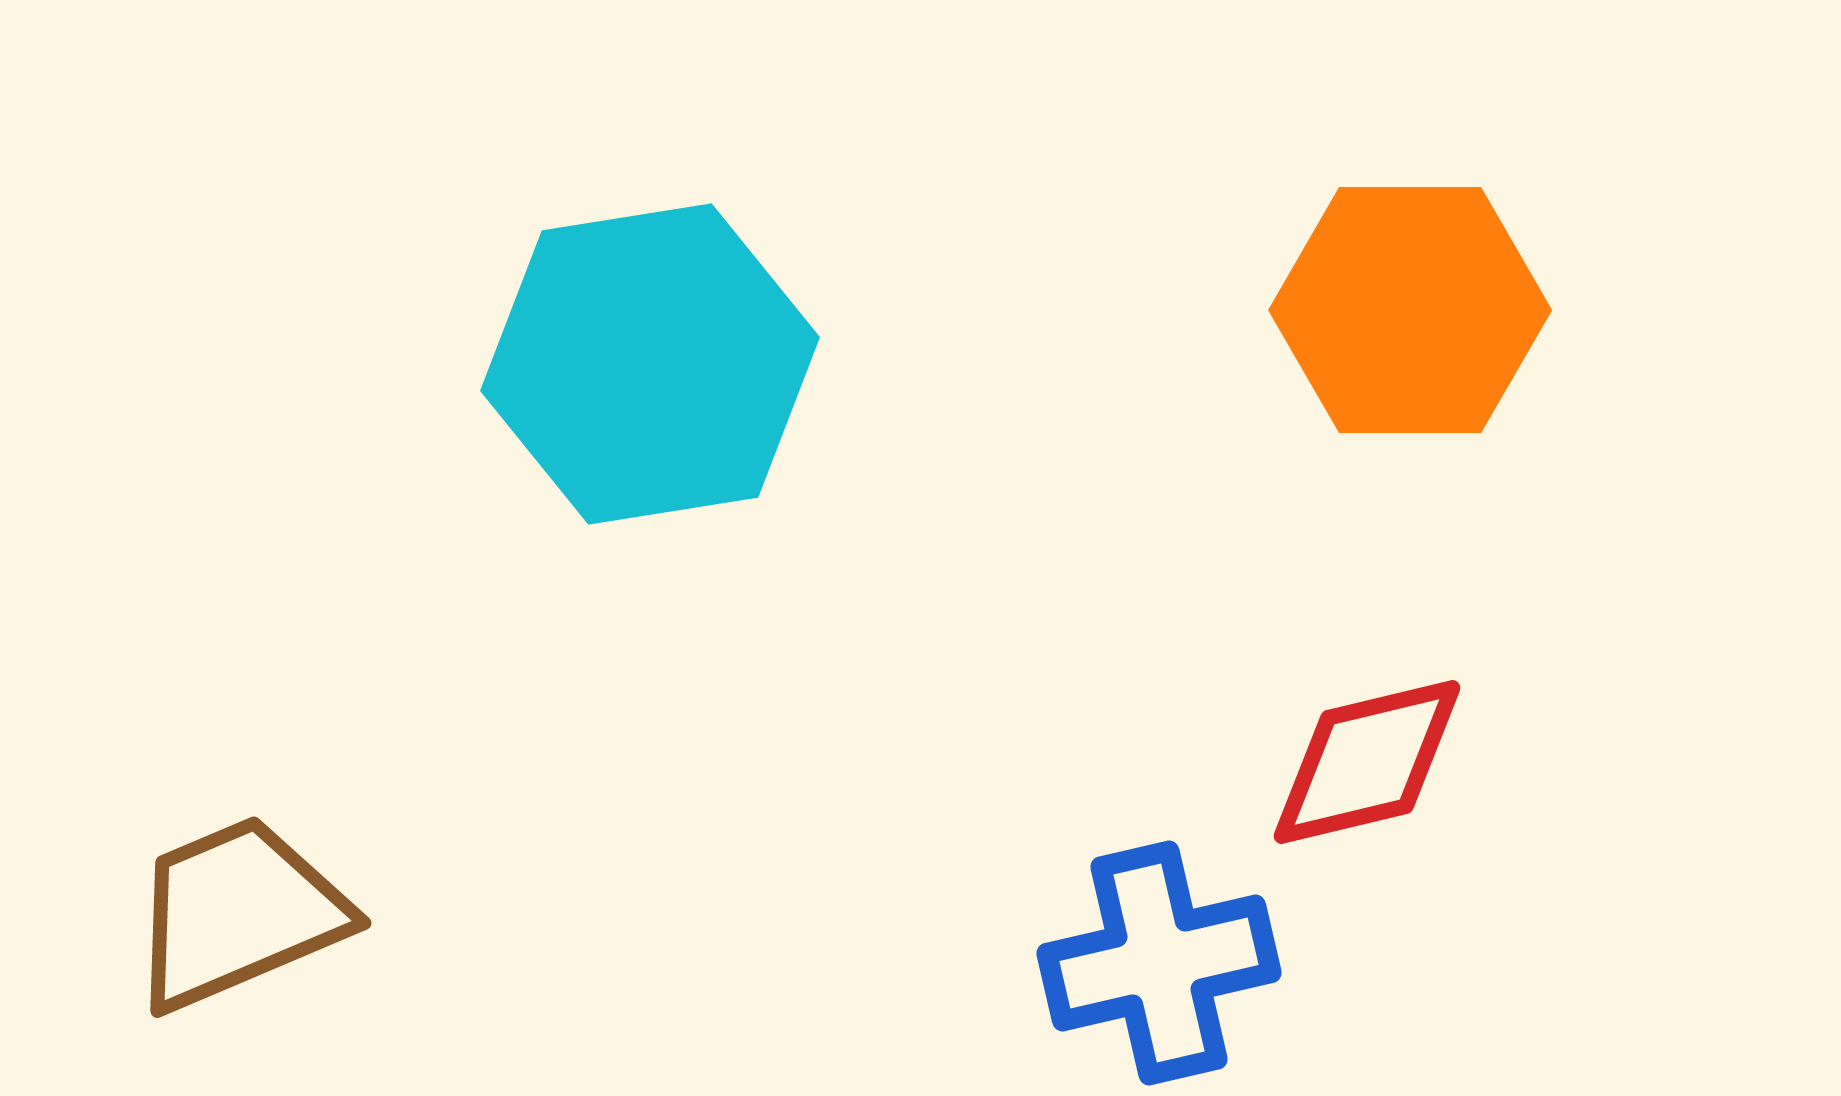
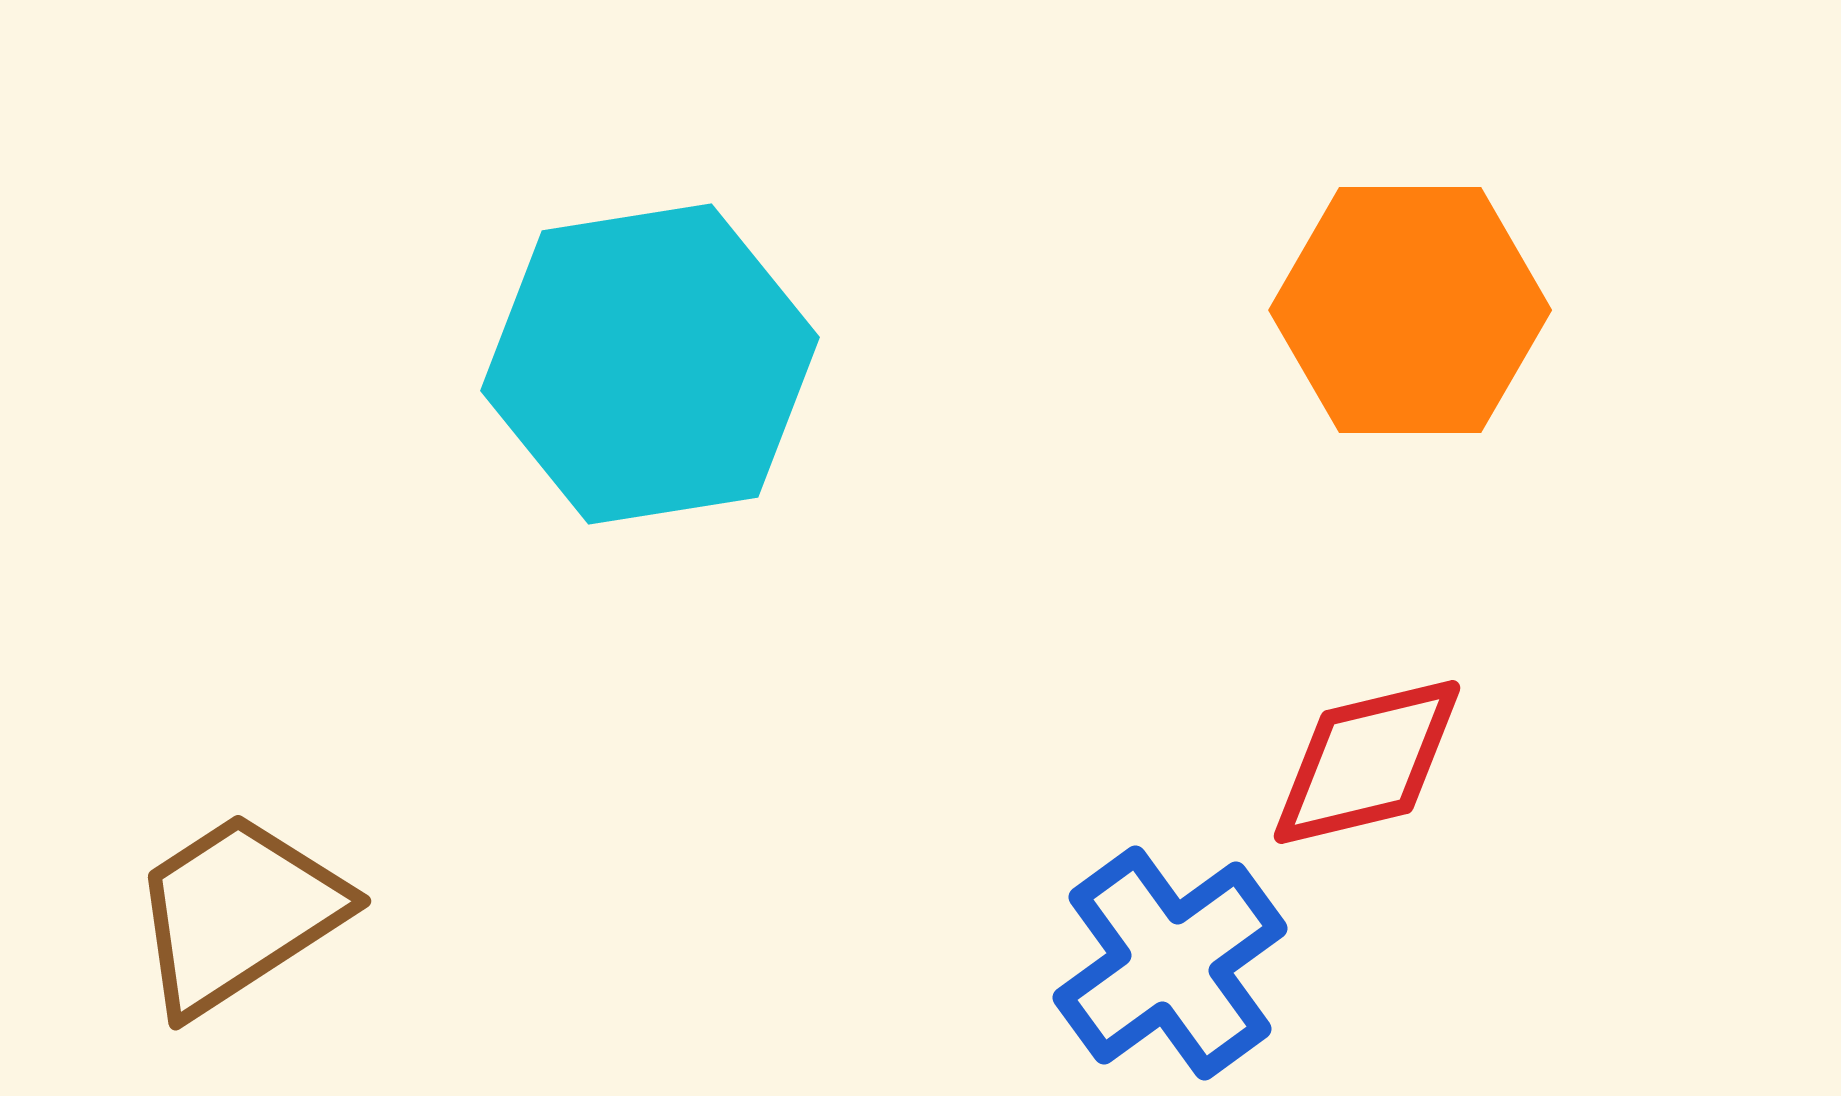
brown trapezoid: rotated 10 degrees counterclockwise
blue cross: moved 11 px right; rotated 23 degrees counterclockwise
